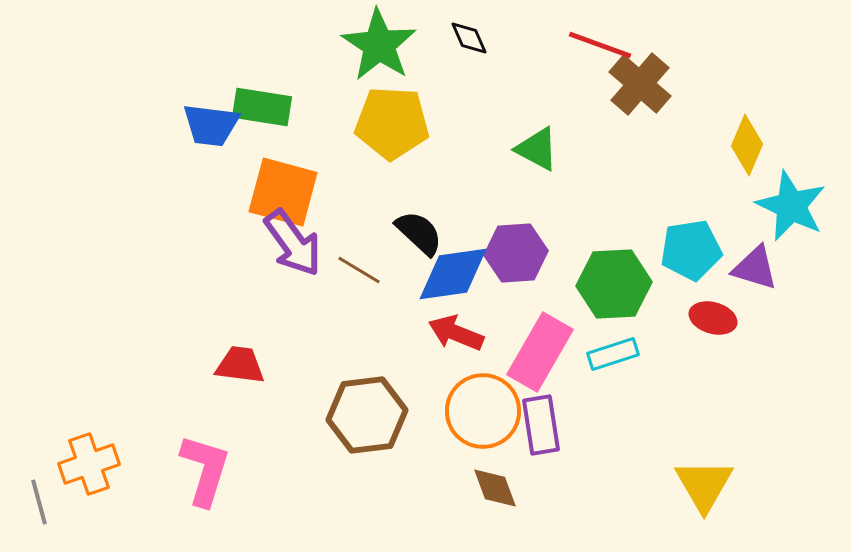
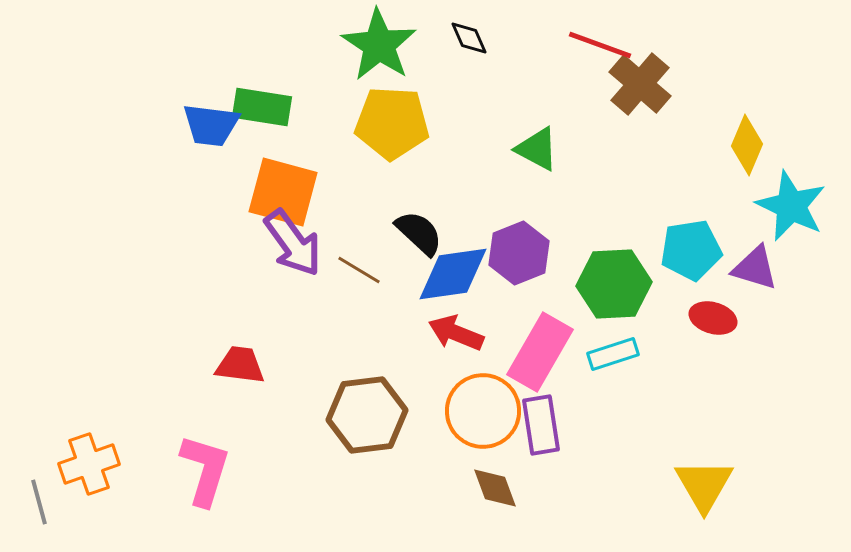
purple hexagon: moved 3 px right; rotated 18 degrees counterclockwise
